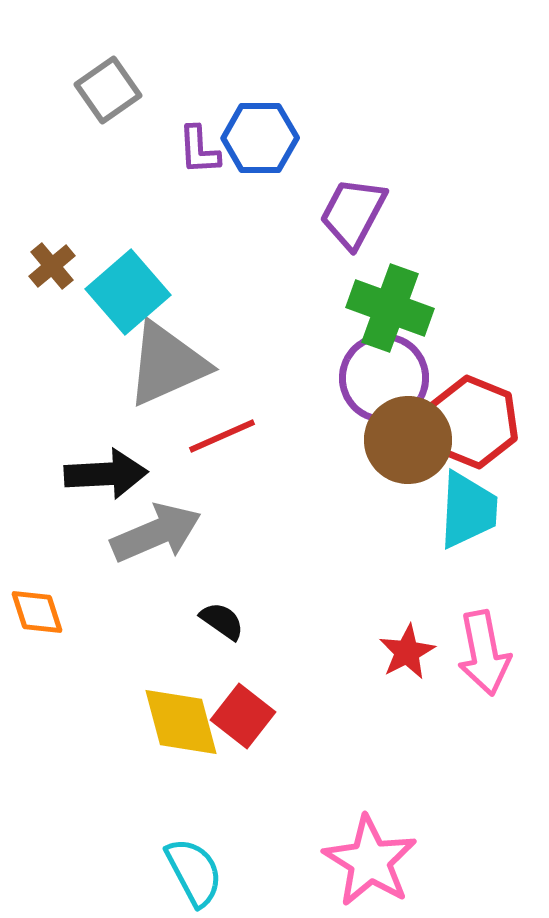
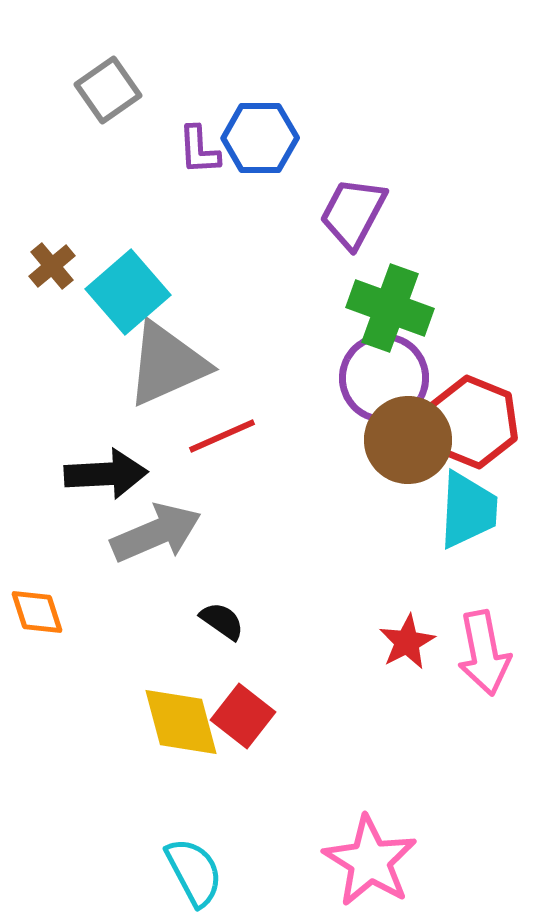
red star: moved 10 px up
